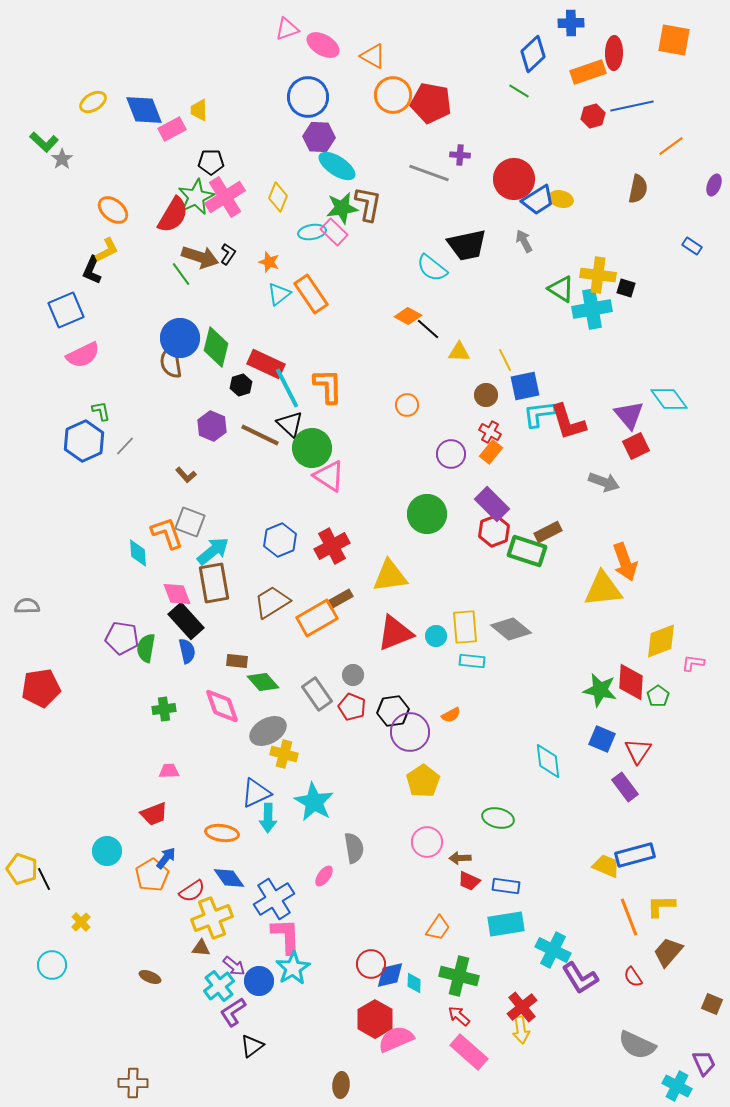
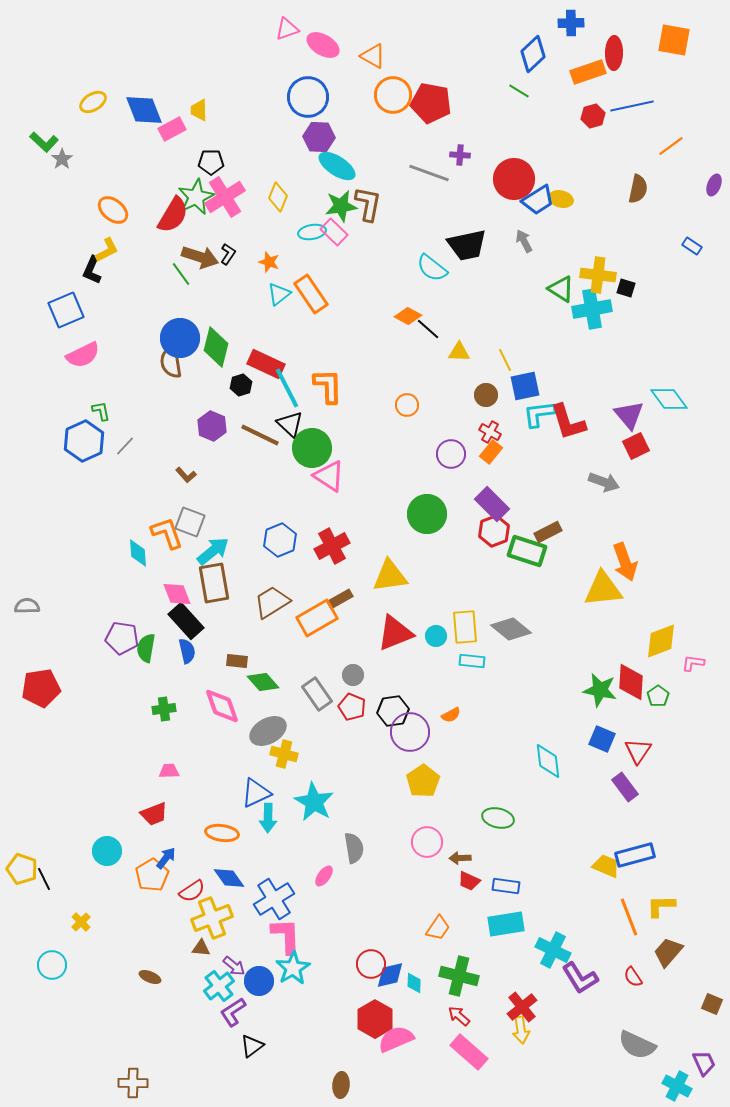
green star at (342, 208): moved 1 px left, 2 px up
